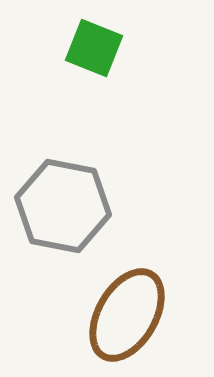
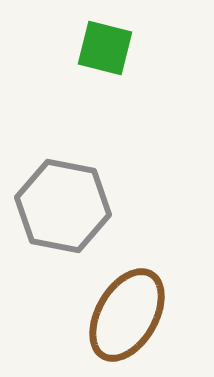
green square: moved 11 px right; rotated 8 degrees counterclockwise
